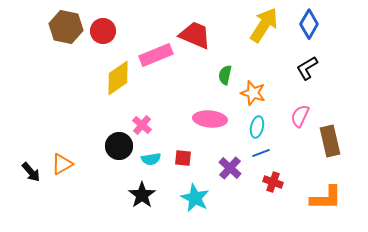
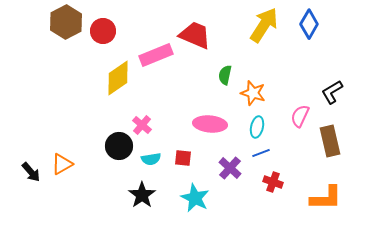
brown hexagon: moved 5 px up; rotated 20 degrees clockwise
black L-shape: moved 25 px right, 24 px down
pink ellipse: moved 5 px down
